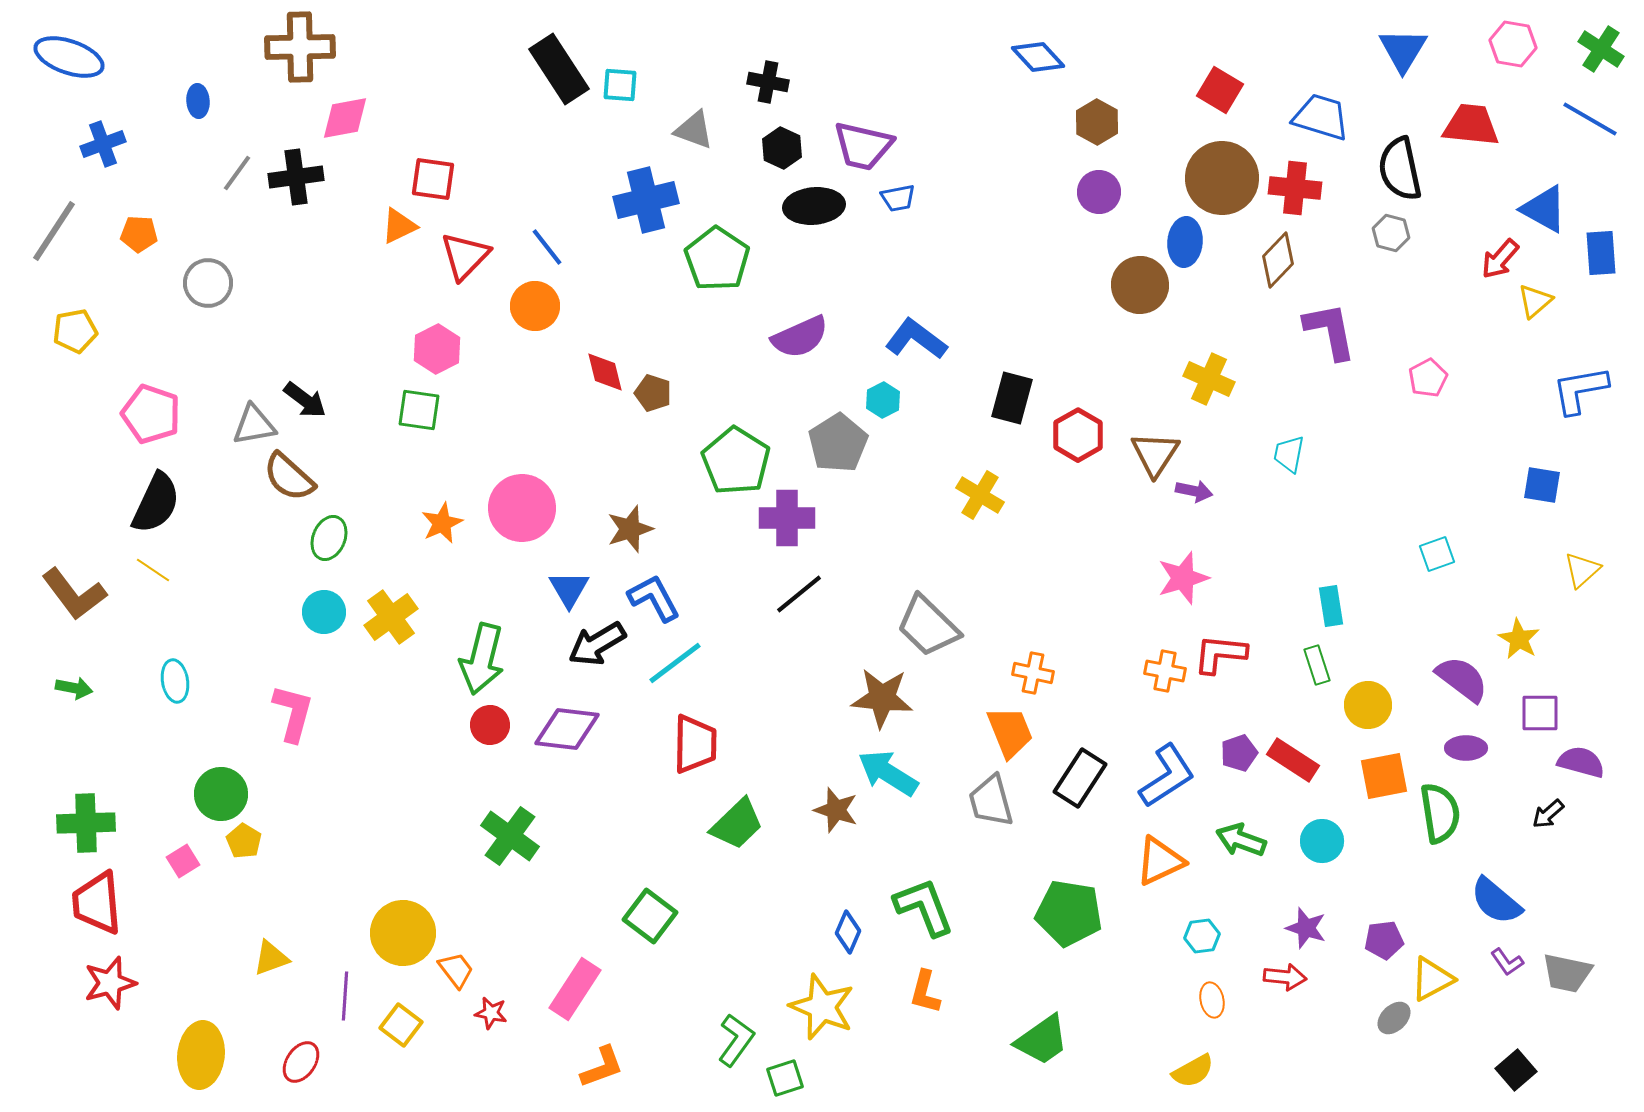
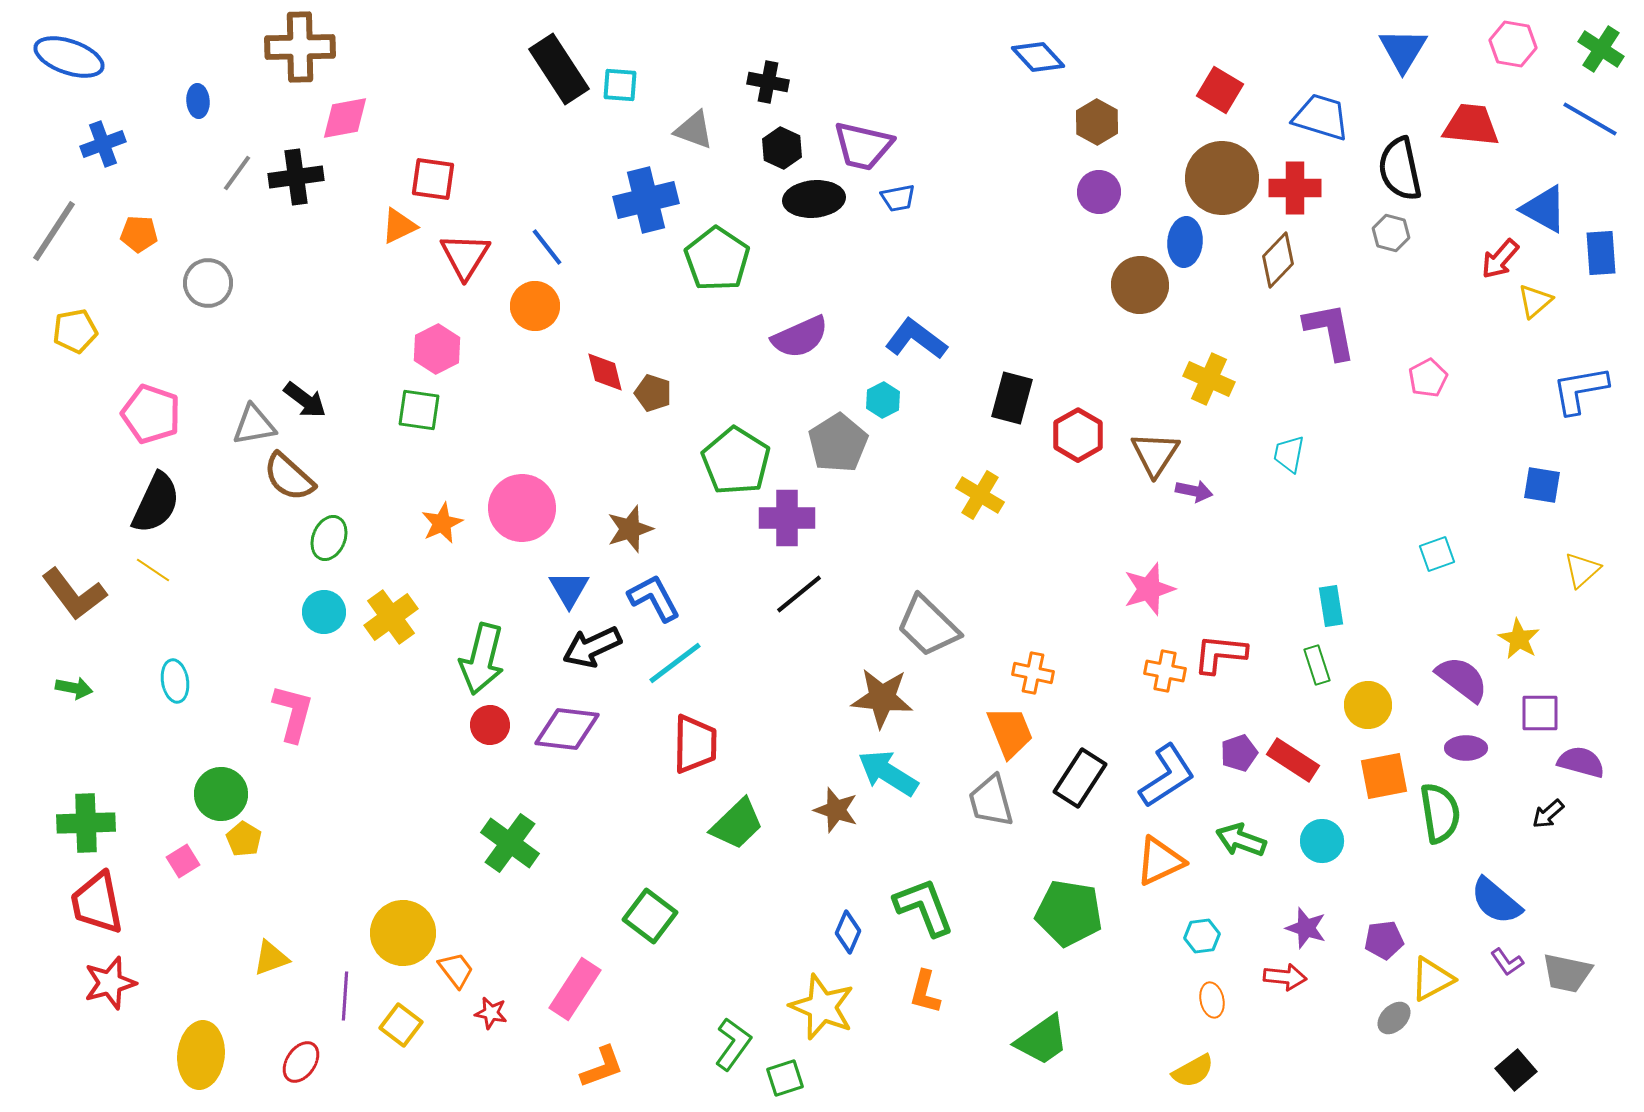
red cross at (1295, 188): rotated 6 degrees counterclockwise
black ellipse at (814, 206): moved 7 px up
red triangle at (465, 256): rotated 12 degrees counterclockwise
pink star at (1183, 578): moved 34 px left, 11 px down
black arrow at (597, 644): moved 5 px left, 3 px down; rotated 6 degrees clockwise
green cross at (510, 836): moved 7 px down
yellow pentagon at (244, 841): moved 2 px up
red trapezoid at (97, 903): rotated 6 degrees counterclockwise
green L-shape at (736, 1040): moved 3 px left, 4 px down
